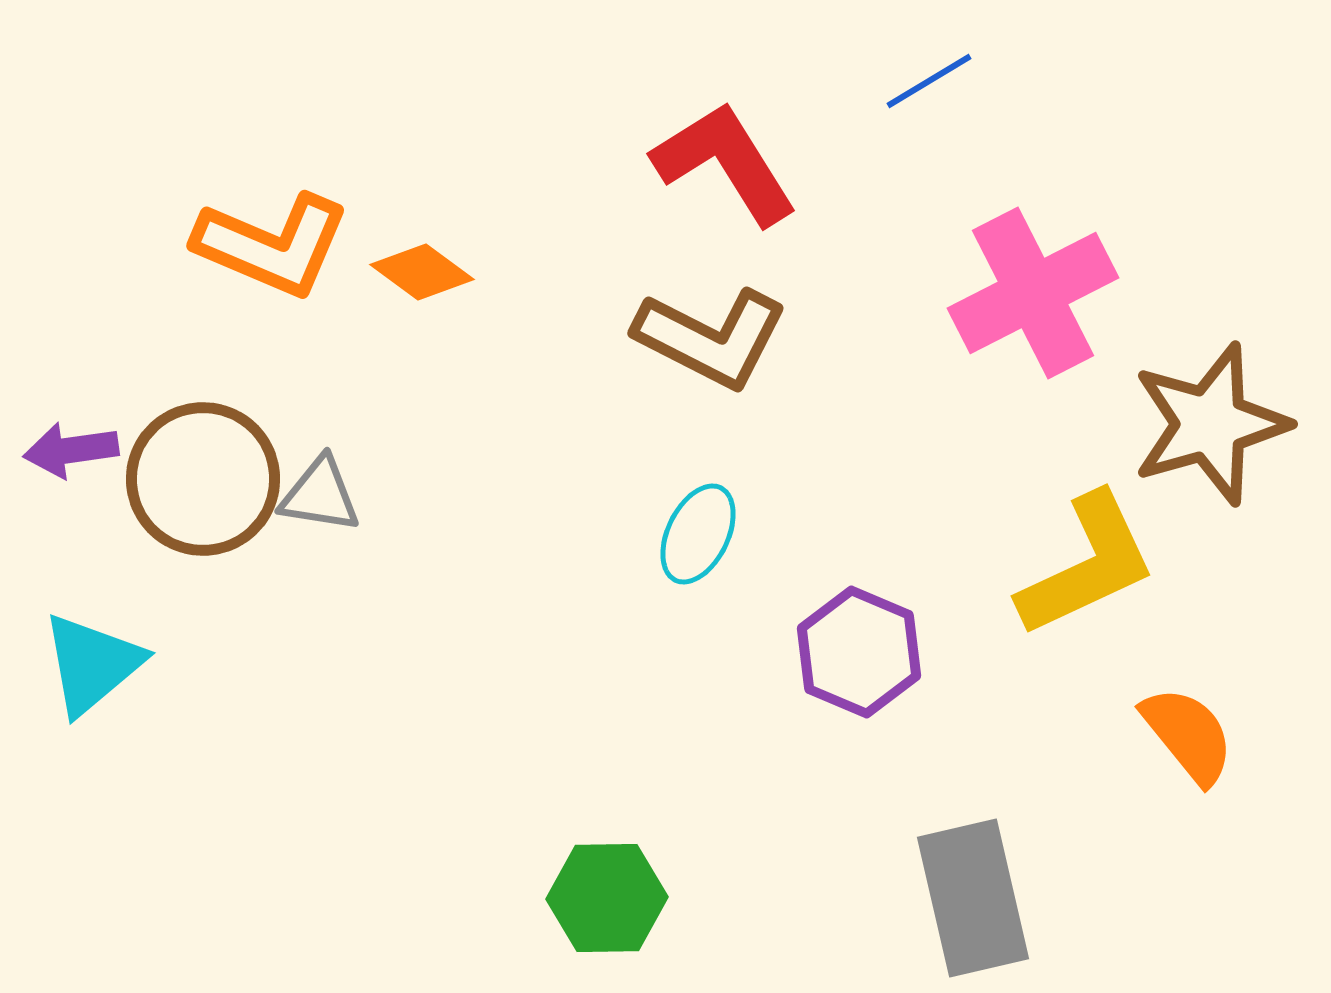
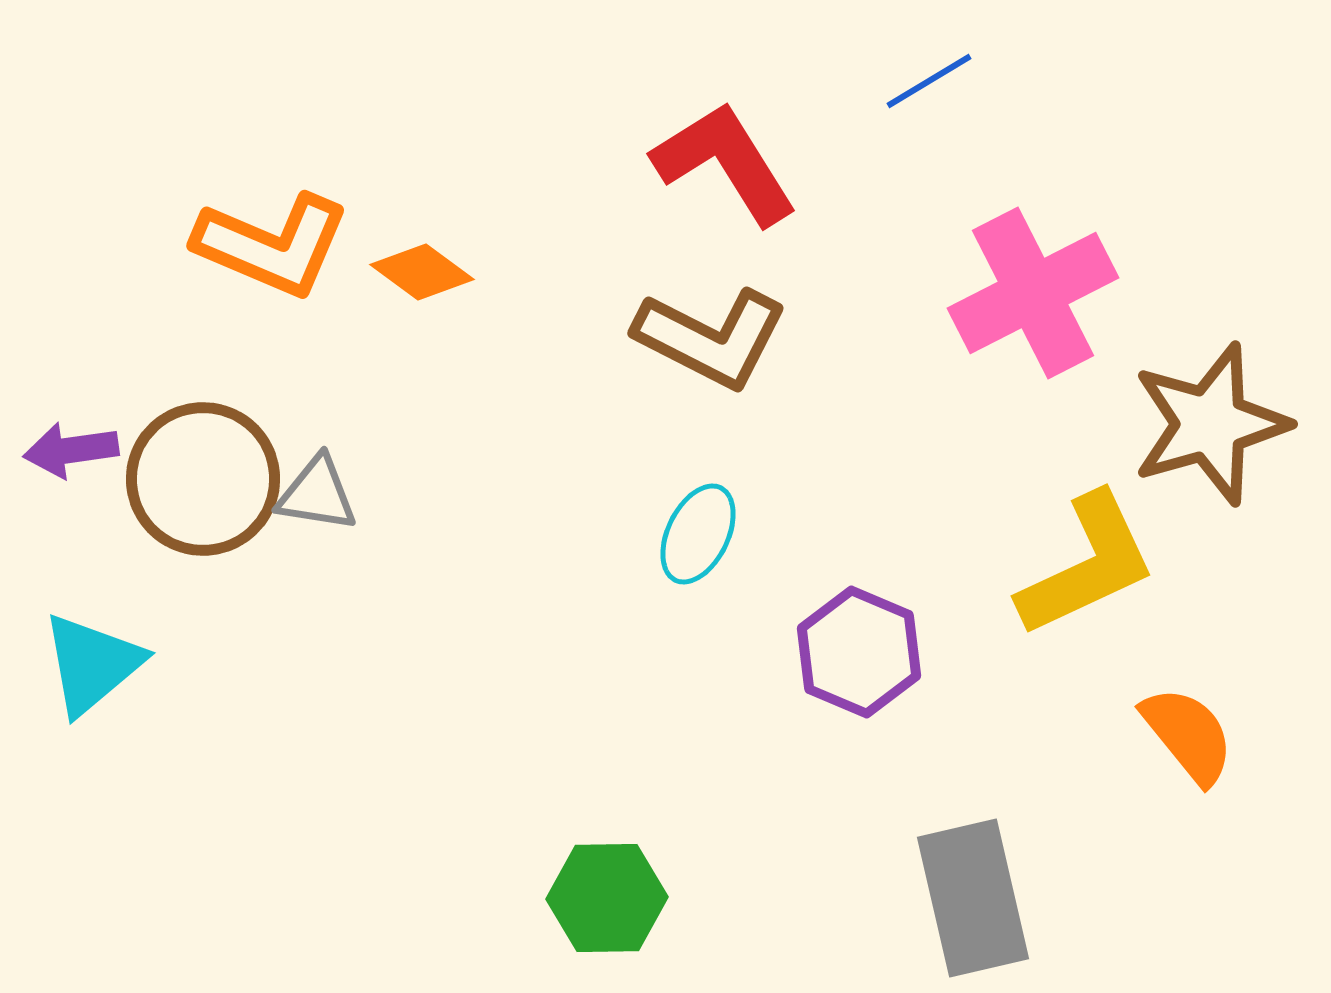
gray triangle: moved 3 px left, 1 px up
